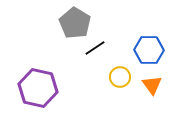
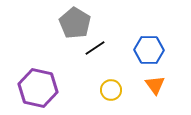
yellow circle: moved 9 px left, 13 px down
orange triangle: moved 3 px right
